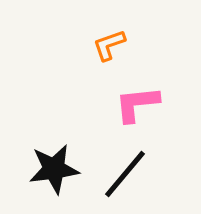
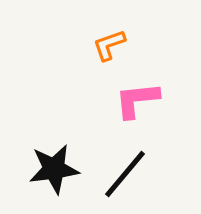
pink L-shape: moved 4 px up
